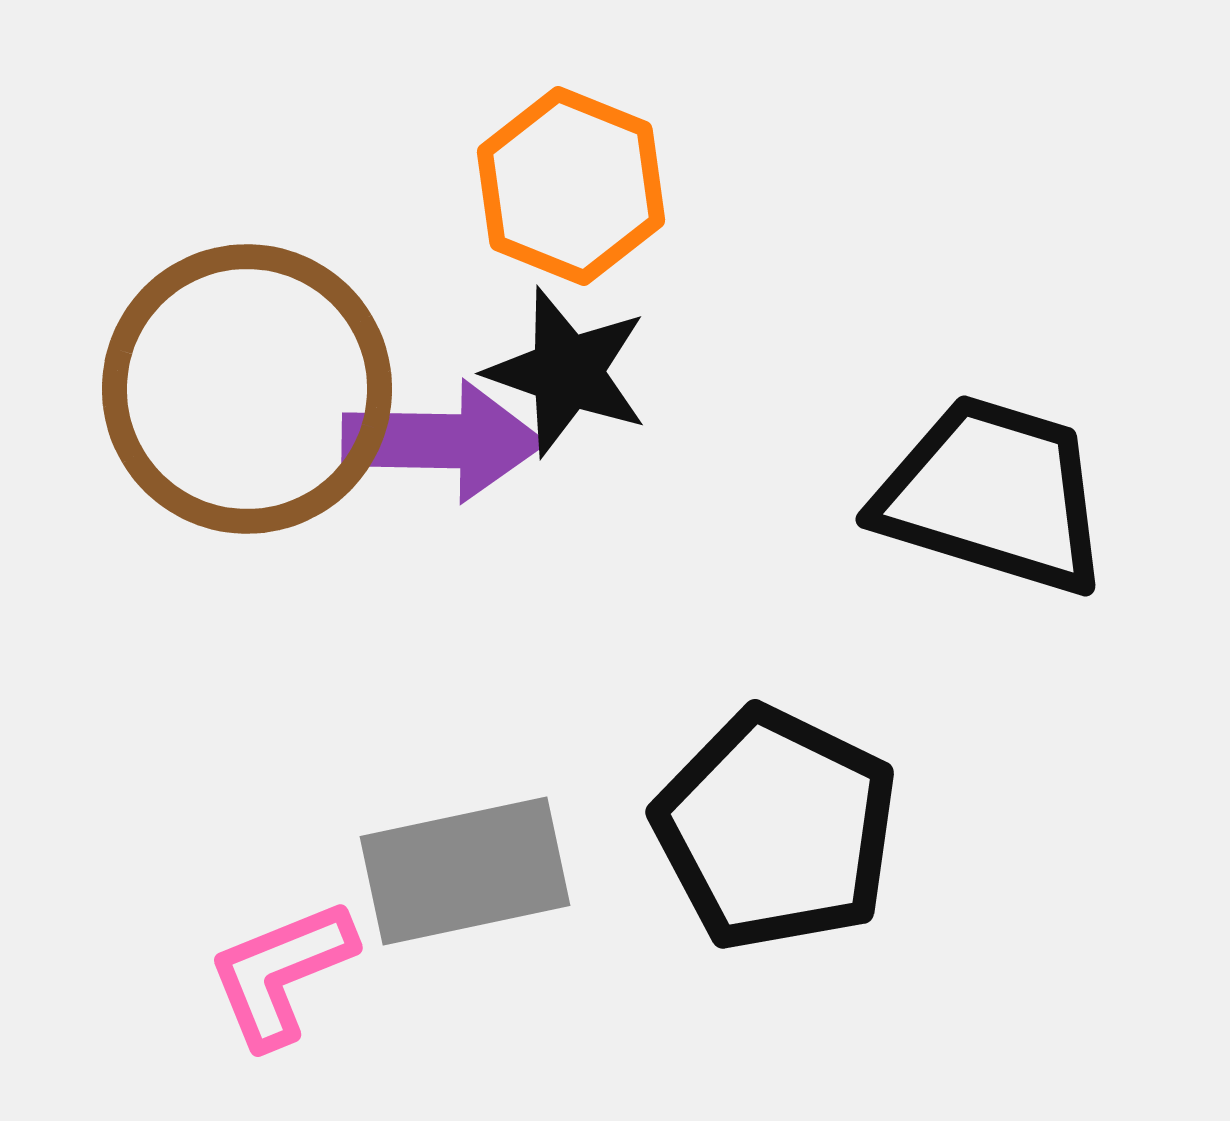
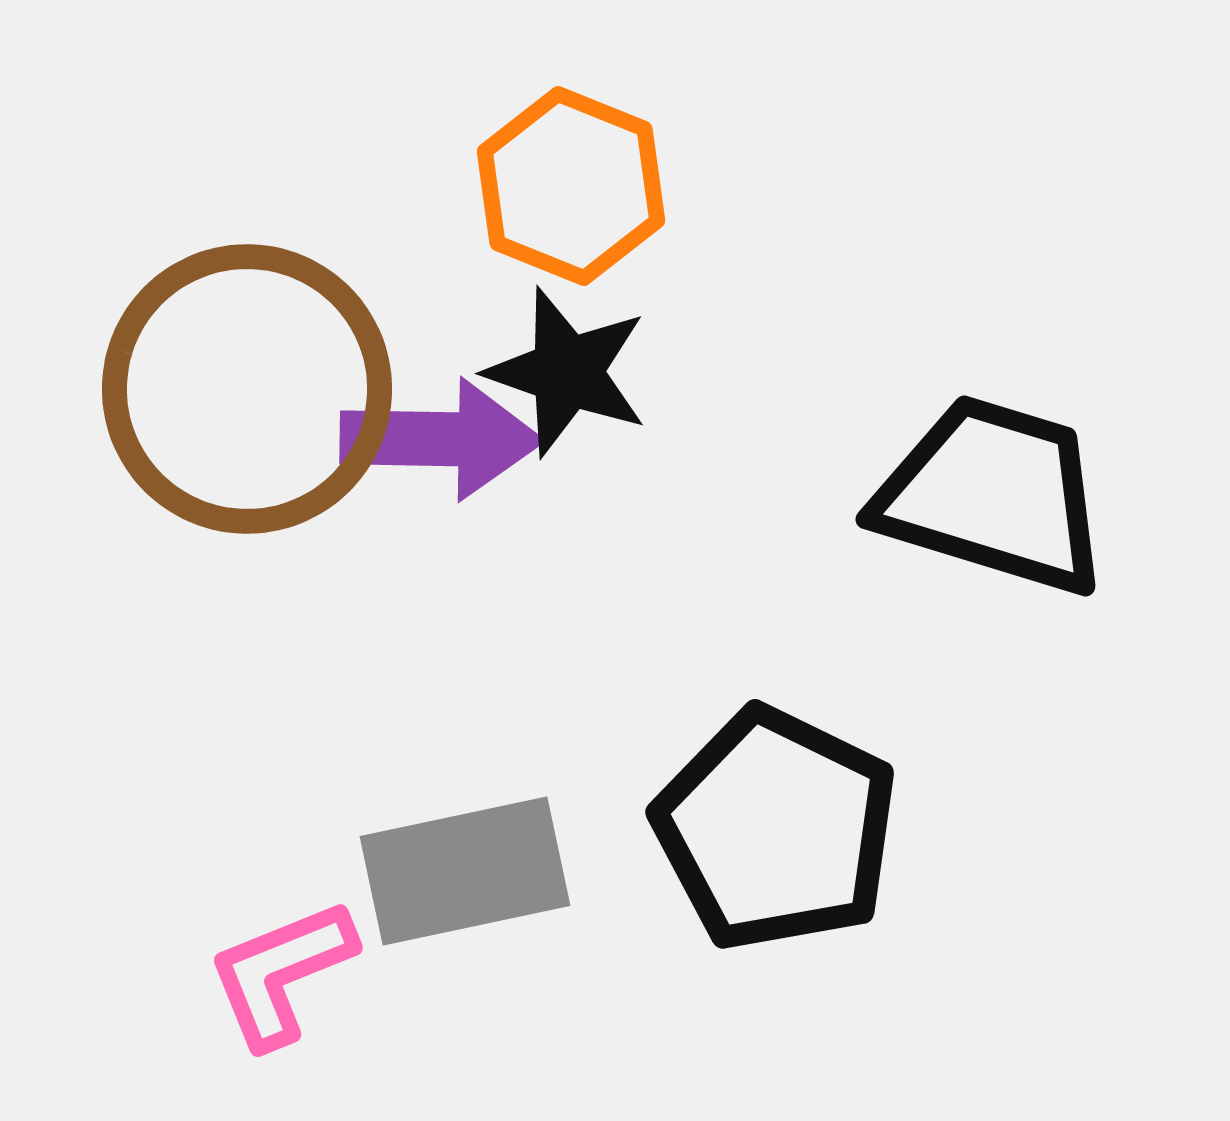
purple arrow: moved 2 px left, 2 px up
